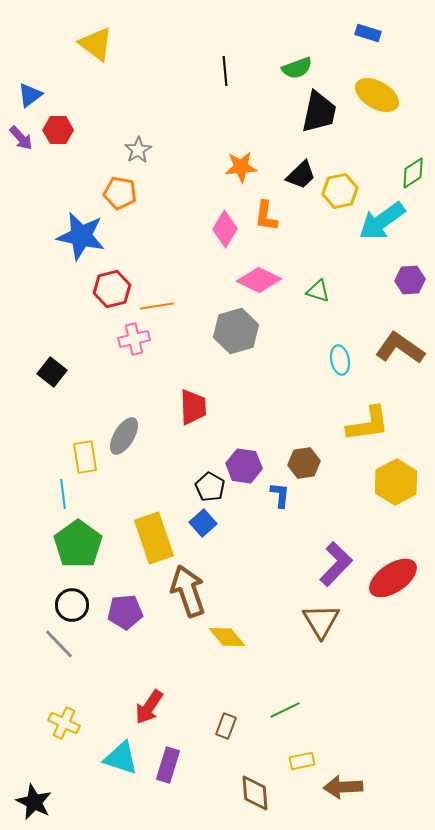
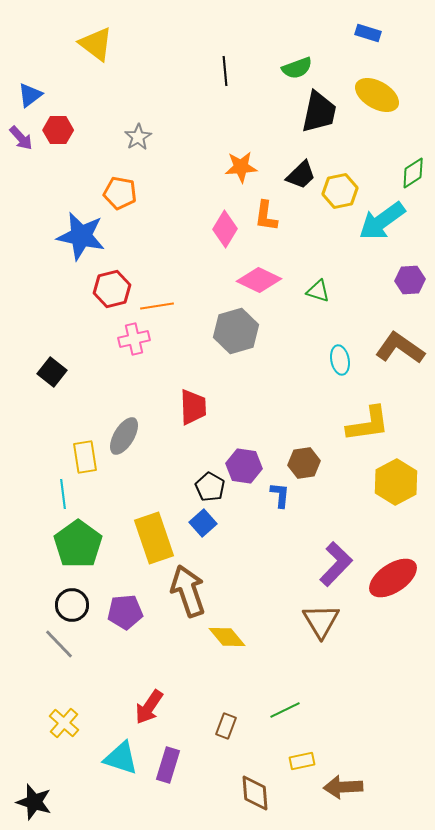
gray star at (138, 150): moved 13 px up
yellow cross at (64, 723): rotated 16 degrees clockwise
black star at (34, 802): rotated 9 degrees counterclockwise
